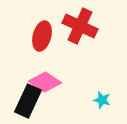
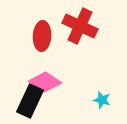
red ellipse: rotated 12 degrees counterclockwise
black rectangle: moved 2 px right
